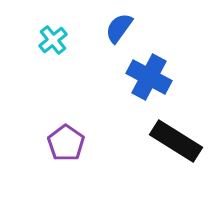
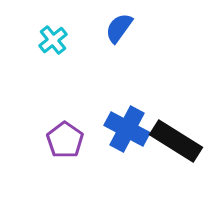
blue cross: moved 22 px left, 52 px down
purple pentagon: moved 1 px left, 3 px up
